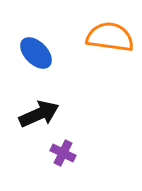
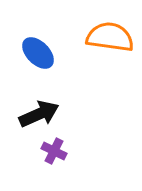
blue ellipse: moved 2 px right
purple cross: moved 9 px left, 2 px up
